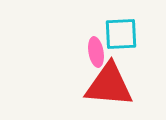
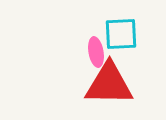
red triangle: moved 1 px up; rotated 4 degrees counterclockwise
